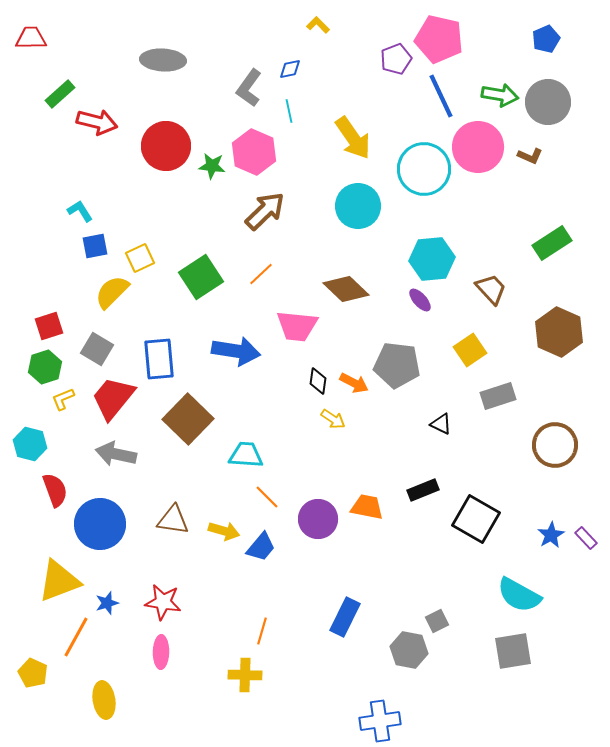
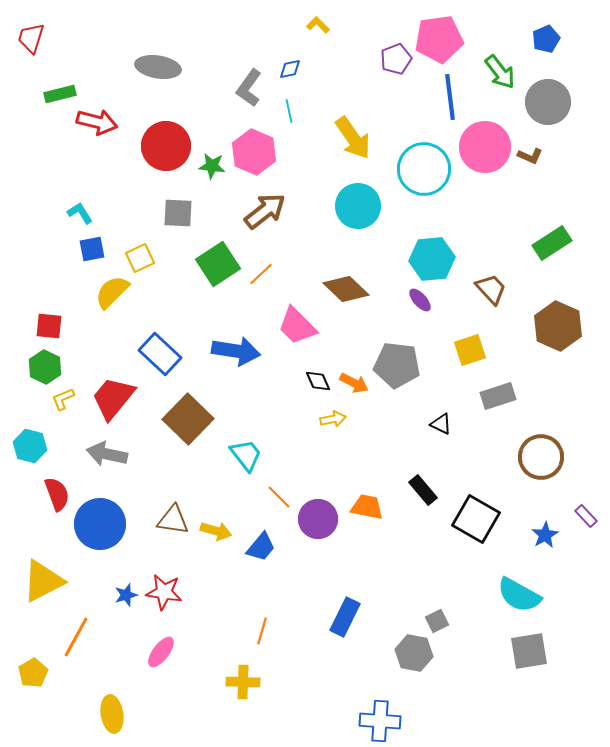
red trapezoid at (31, 38): rotated 72 degrees counterclockwise
pink pentagon at (439, 39): rotated 21 degrees counterclockwise
gray ellipse at (163, 60): moved 5 px left, 7 px down; rotated 6 degrees clockwise
green rectangle at (60, 94): rotated 28 degrees clockwise
green arrow at (500, 95): moved 23 px up; rotated 42 degrees clockwise
blue line at (441, 96): moved 9 px right, 1 px down; rotated 18 degrees clockwise
pink circle at (478, 147): moved 7 px right
cyan L-shape at (80, 211): moved 2 px down
brown arrow at (265, 211): rotated 6 degrees clockwise
blue square at (95, 246): moved 3 px left, 3 px down
green square at (201, 277): moved 17 px right, 13 px up
red square at (49, 326): rotated 24 degrees clockwise
pink trapezoid at (297, 326): rotated 39 degrees clockwise
brown hexagon at (559, 332): moved 1 px left, 6 px up
gray square at (97, 349): moved 81 px right, 136 px up; rotated 28 degrees counterclockwise
yellow square at (470, 350): rotated 16 degrees clockwise
blue rectangle at (159, 359): moved 1 px right, 5 px up; rotated 42 degrees counterclockwise
green hexagon at (45, 367): rotated 16 degrees counterclockwise
black diamond at (318, 381): rotated 32 degrees counterclockwise
yellow arrow at (333, 419): rotated 45 degrees counterclockwise
cyan hexagon at (30, 444): moved 2 px down
brown circle at (555, 445): moved 14 px left, 12 px down
gray arrow at (116, 454): moved 9 px left
cyan trapezoid at (246, 455): rotated 48 degrees clockwise
red semicircle at (55, 490): moved 2 px right, 4 px down
black rectangle at (423, 490): rotated 72 degrees clockwise
orange line at (267, 497): moved 12 px right
yellow arrow at (224, 531): moved 8 px left
blue star at (551, 535): moved 6 px left
purple rectangle at (586, 538): moved 22 px up
yellow triangle at (59, 581): moved 16 px left; rotated 6 degrees counterclockwise
red star at (163, 602): moved 1 px right, 10 px up
blue star at (107, 603): moved 19 px right, 8 px up
gray hexagon at (409, 650): moved 5 px right, 3 px down
gray square at (513, 651): moved 16 px right
pink ellipse at (161, 652): rotated 36 degrees clockwise
yellow pentagon at (33, 673): rotated 16 degrees clockwise
yellow cross at (245, 675): moved 2 px left, 7 px down
yellow ellipse at (104, 700): moved 8 px right, 14 px down
blue cross at (380, 721): rotated 12 degrees clockwise
